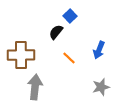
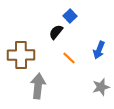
gray arrow: moved 3 px right, 1 px up
